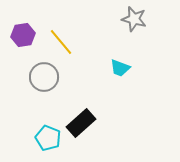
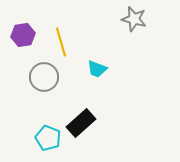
yellow line: rotated 24 degrees clockwise
cyan trapezoid: moved 23 px left, 1 px down
